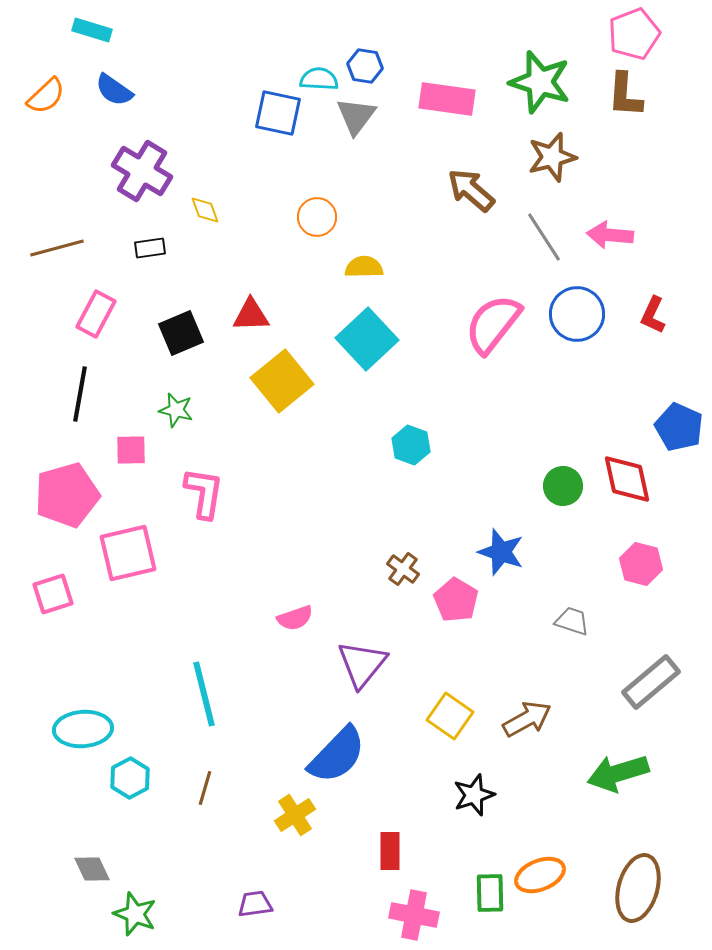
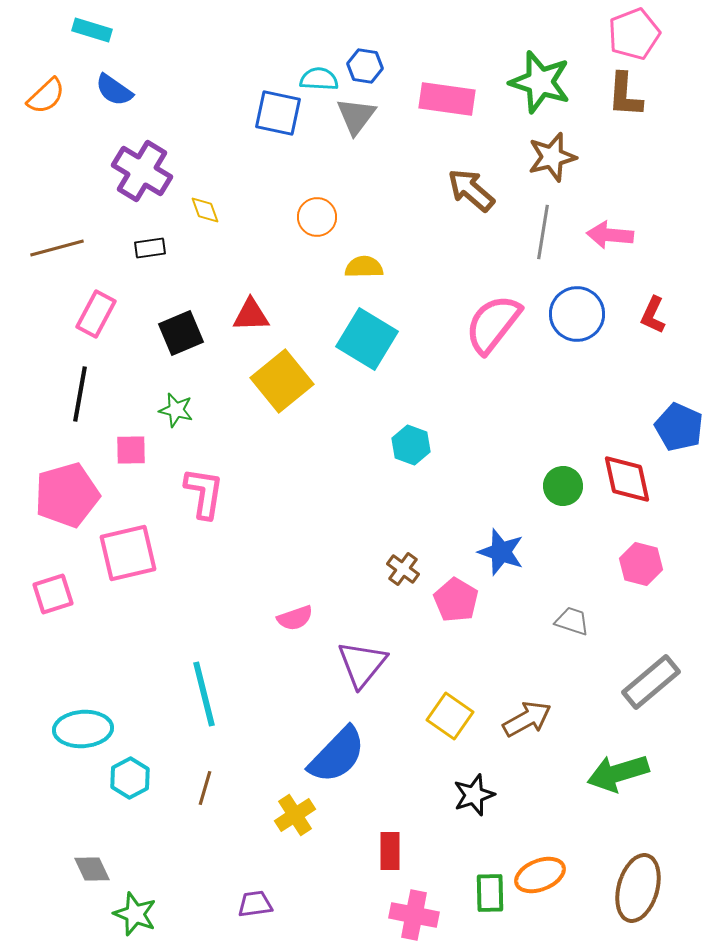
gray line at (544, 237): moved 1 px left, 5 px up; rotated 42 degrees clockwise
cyan square at (367, 339): rotated 16 degrees counterclockwise
